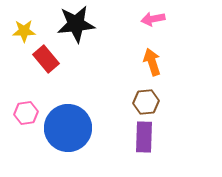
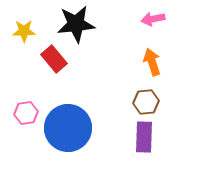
red rectangle: moved 8 px right
